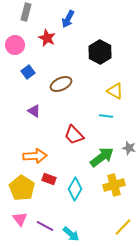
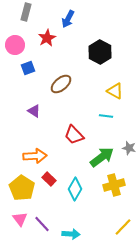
red star: rotated 18 degrees clockwise
blue square: moved 4 px up; rotated 16 degrees clockwise
brown ellipse: rotated 15 degrees counterclockwise
red rectangle: rotated 24 degrees clockwise
purple line: moved 3 px left, 2 px up; rotated 18 degrees clockwise
cyan arrow: rotated 36 degrees counterclockwise
